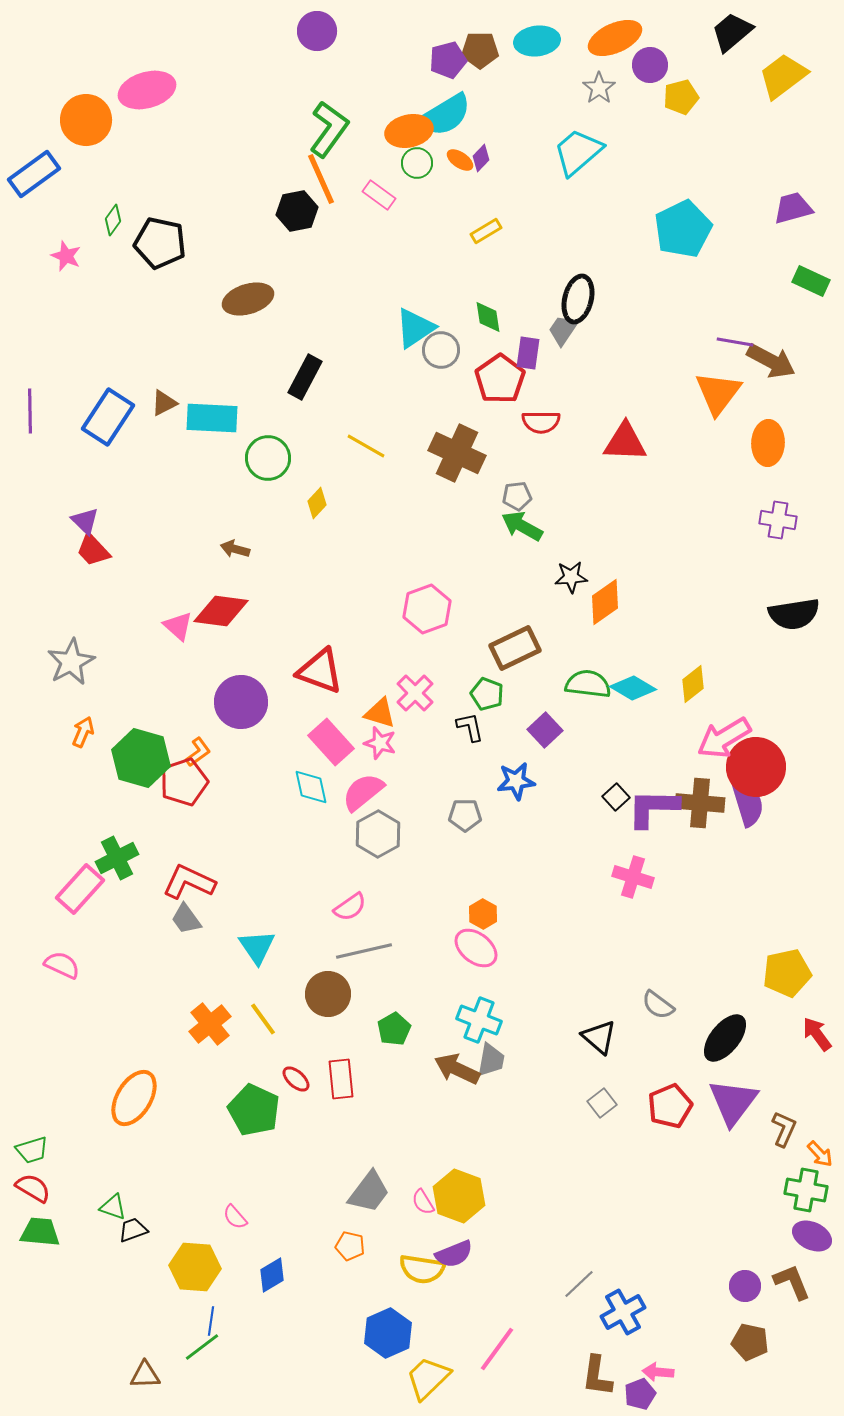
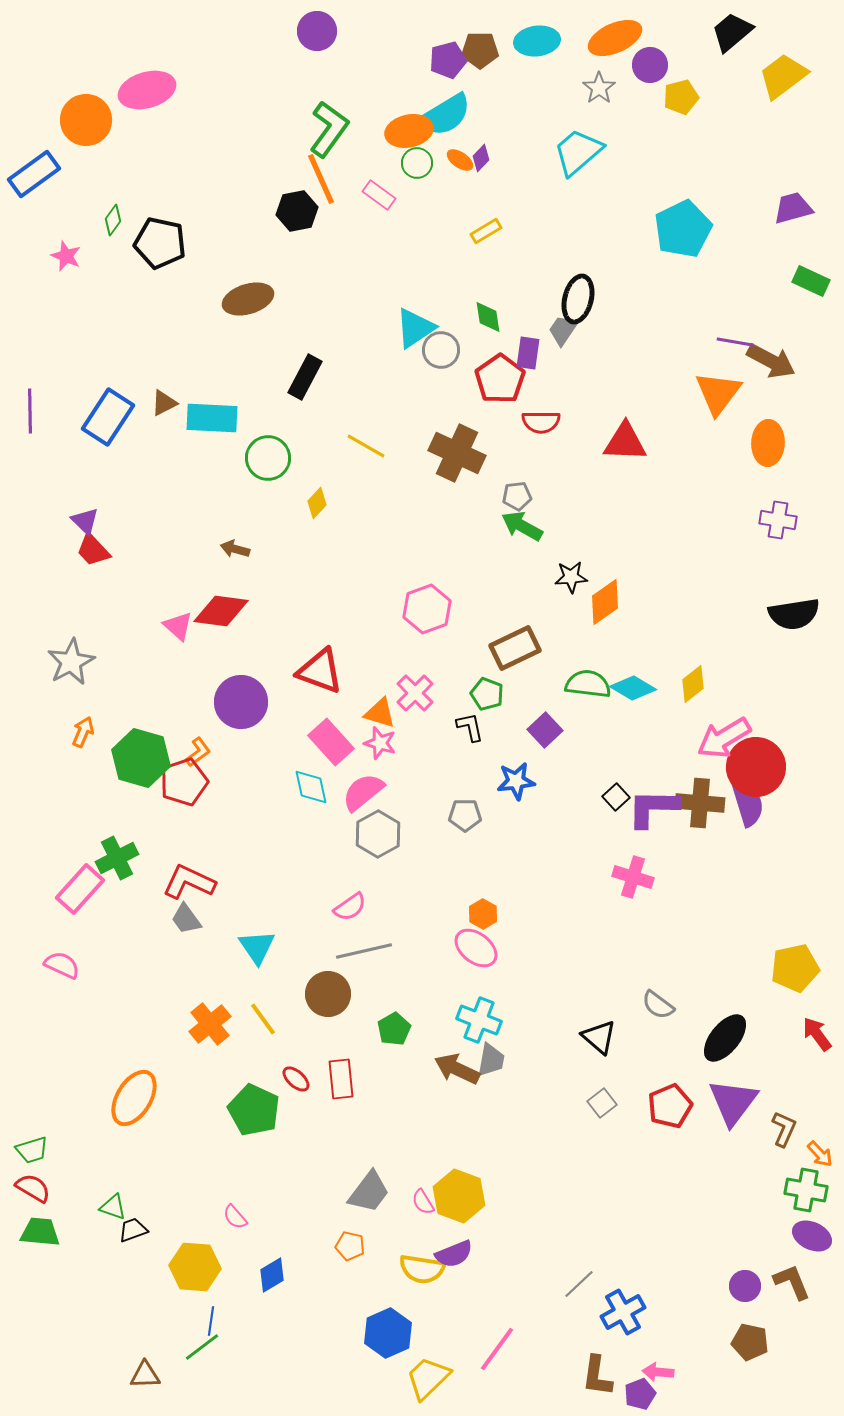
yellow pentagon at (787, 973): moved 8 px right, 5 px up
